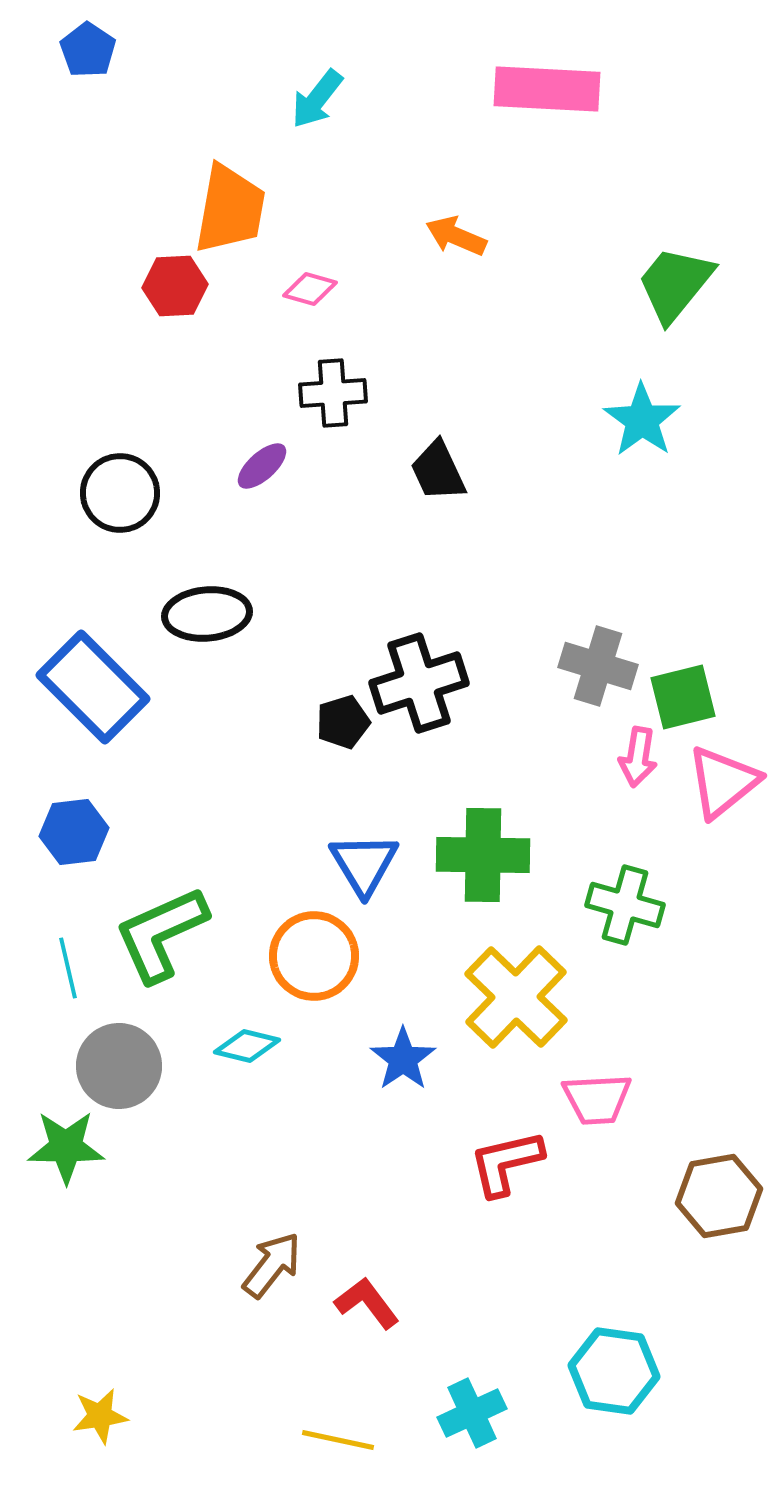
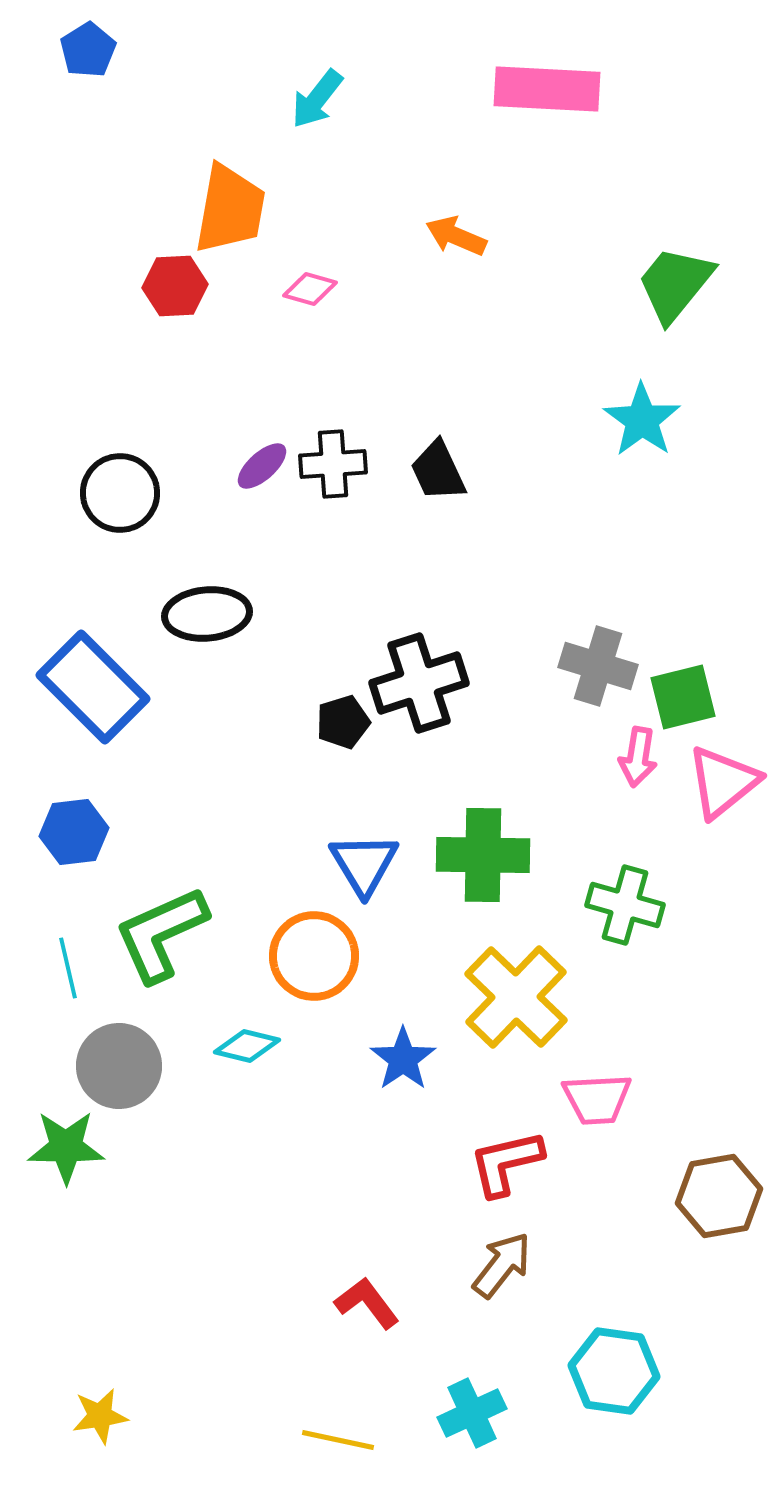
blue pentagon at (88, 50): rotated 6 degrees clockwise
black cross at (333, 393): moved 71 px down
brown arrow at (272, 1265): moved 230 px right
